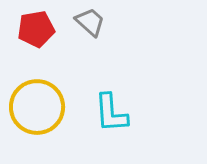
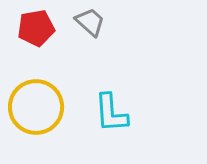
red pentagon: moved 1 px up
yellow circle: moved 1 px left
